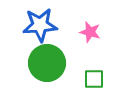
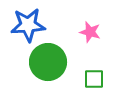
blue star: moved 12 px left
green circle: moved 1 px right, 1 px up
